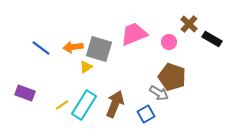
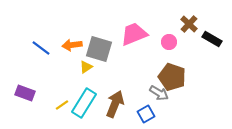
orange arrow: moved 1 px left, 2 px up
cyan rectangle: moved 2 px up
